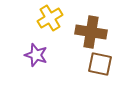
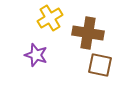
brown cross: moved 3 px left, 1 px down
brown square: moved 1 px down
